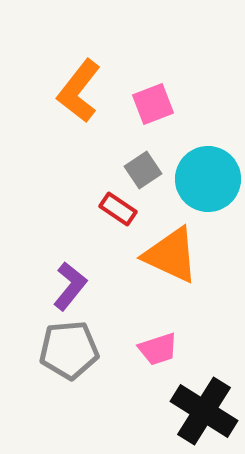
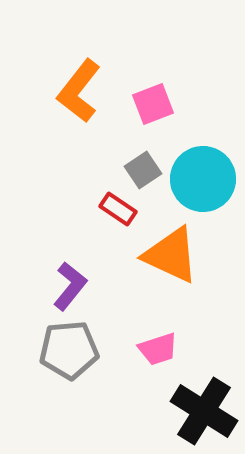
cyan circle: moved 5 px left
